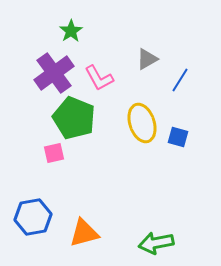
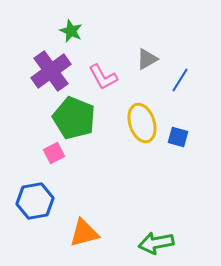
green star: rotated 15 degrees counterclockwise
purple cross: moved 3 px left, 2 px up
pink L-shape: moved 4 px right, 1 px up
pink square: rotated 15 degrees counterclockwise
blue hexagon: moved 2 px right, 16 px up
